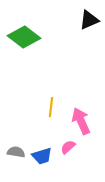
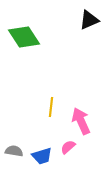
green diamond: rotated 20 degrees clockwise
gray semicircle: moved 2 px left, 1 px up
